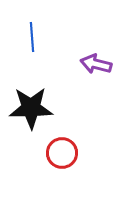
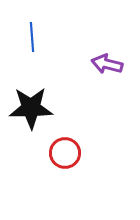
purple arrow: moved 11 px right
red circle: moved 3 px right
